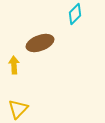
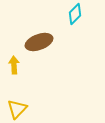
brown ellipse: moved 1 px left, 1 px up
yellow triangle: moved 1 px left
